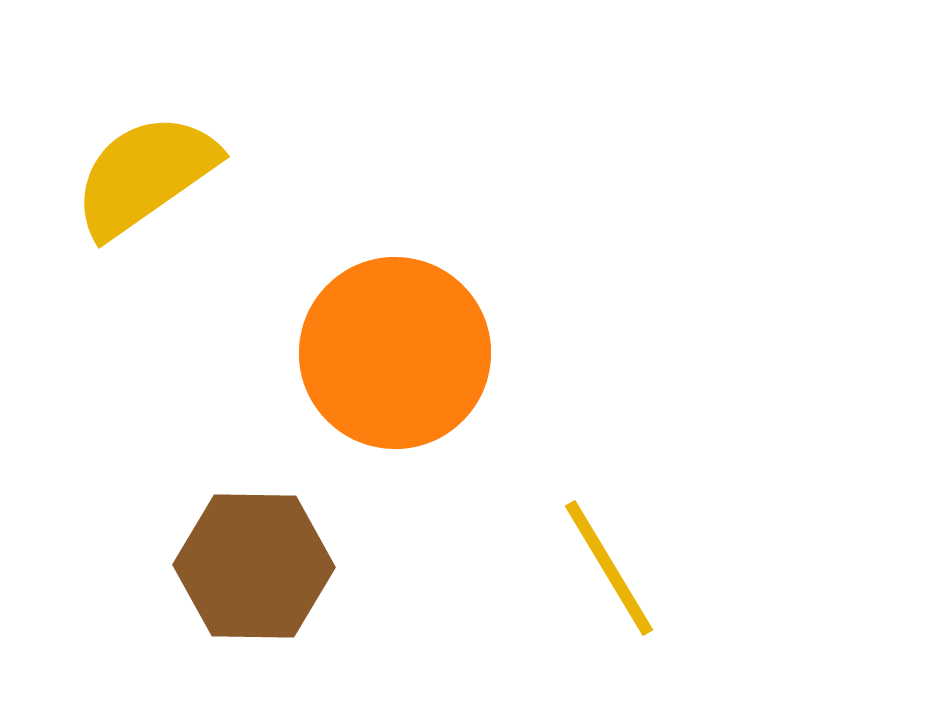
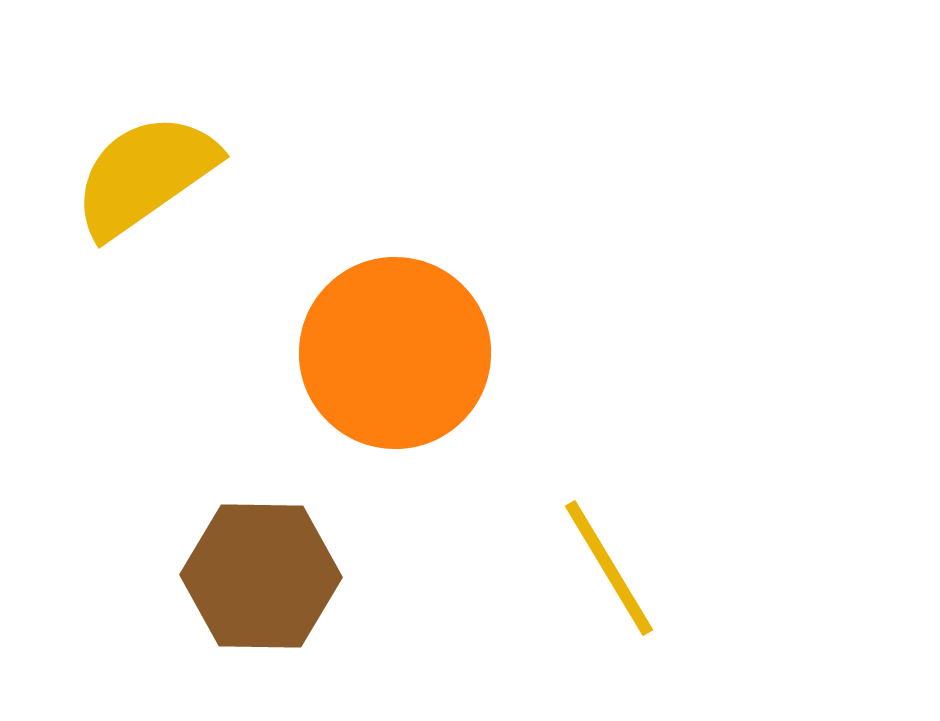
brown hexagon: moved 7 px right, 10 px down
